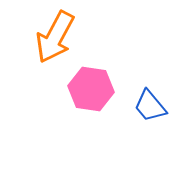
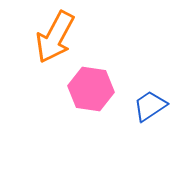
blue trapezoid: rotated 96 degrees clockwise
